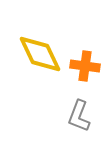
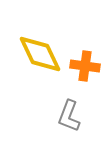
gray L-shape: moved 10 px left
